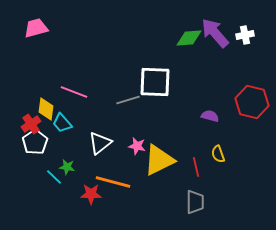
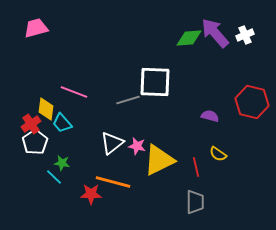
white cross: rotated 12 degrees counterclockwise
white triangle: moved 12 px right
yellow semicircle: rotated 36 degrees counterclockwise
green star: moved 5 px left, 4 px up
